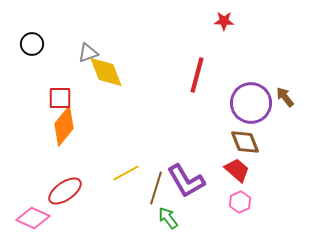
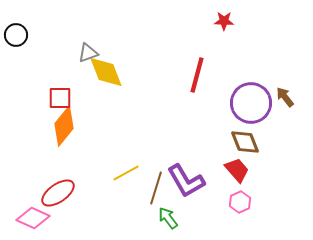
black circle: moved 16 px left, 9 px up
red trapezoid: rotated 8 degrees clockwise
red ellipse: moved 7 px left, 2 px down
